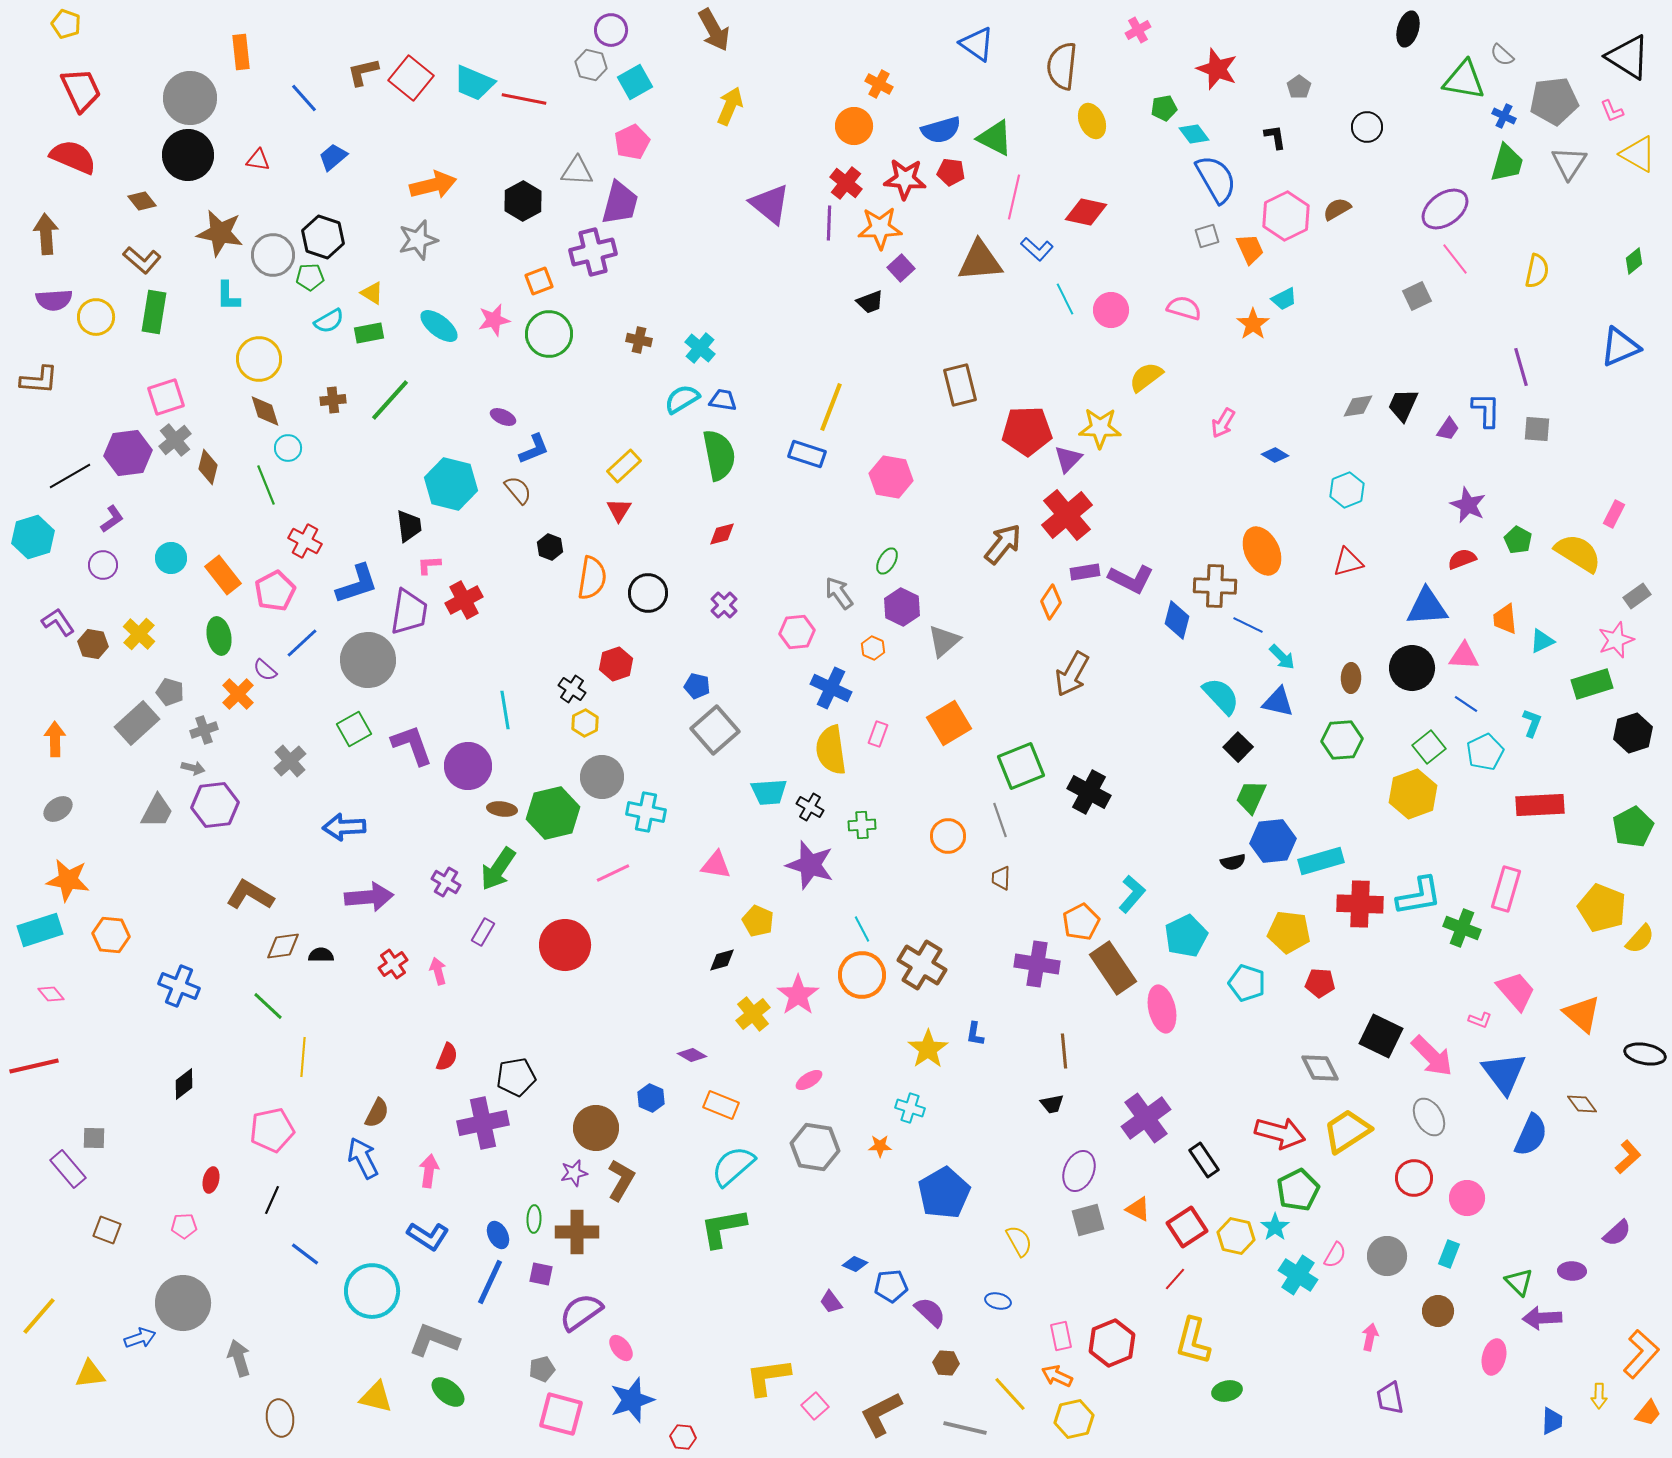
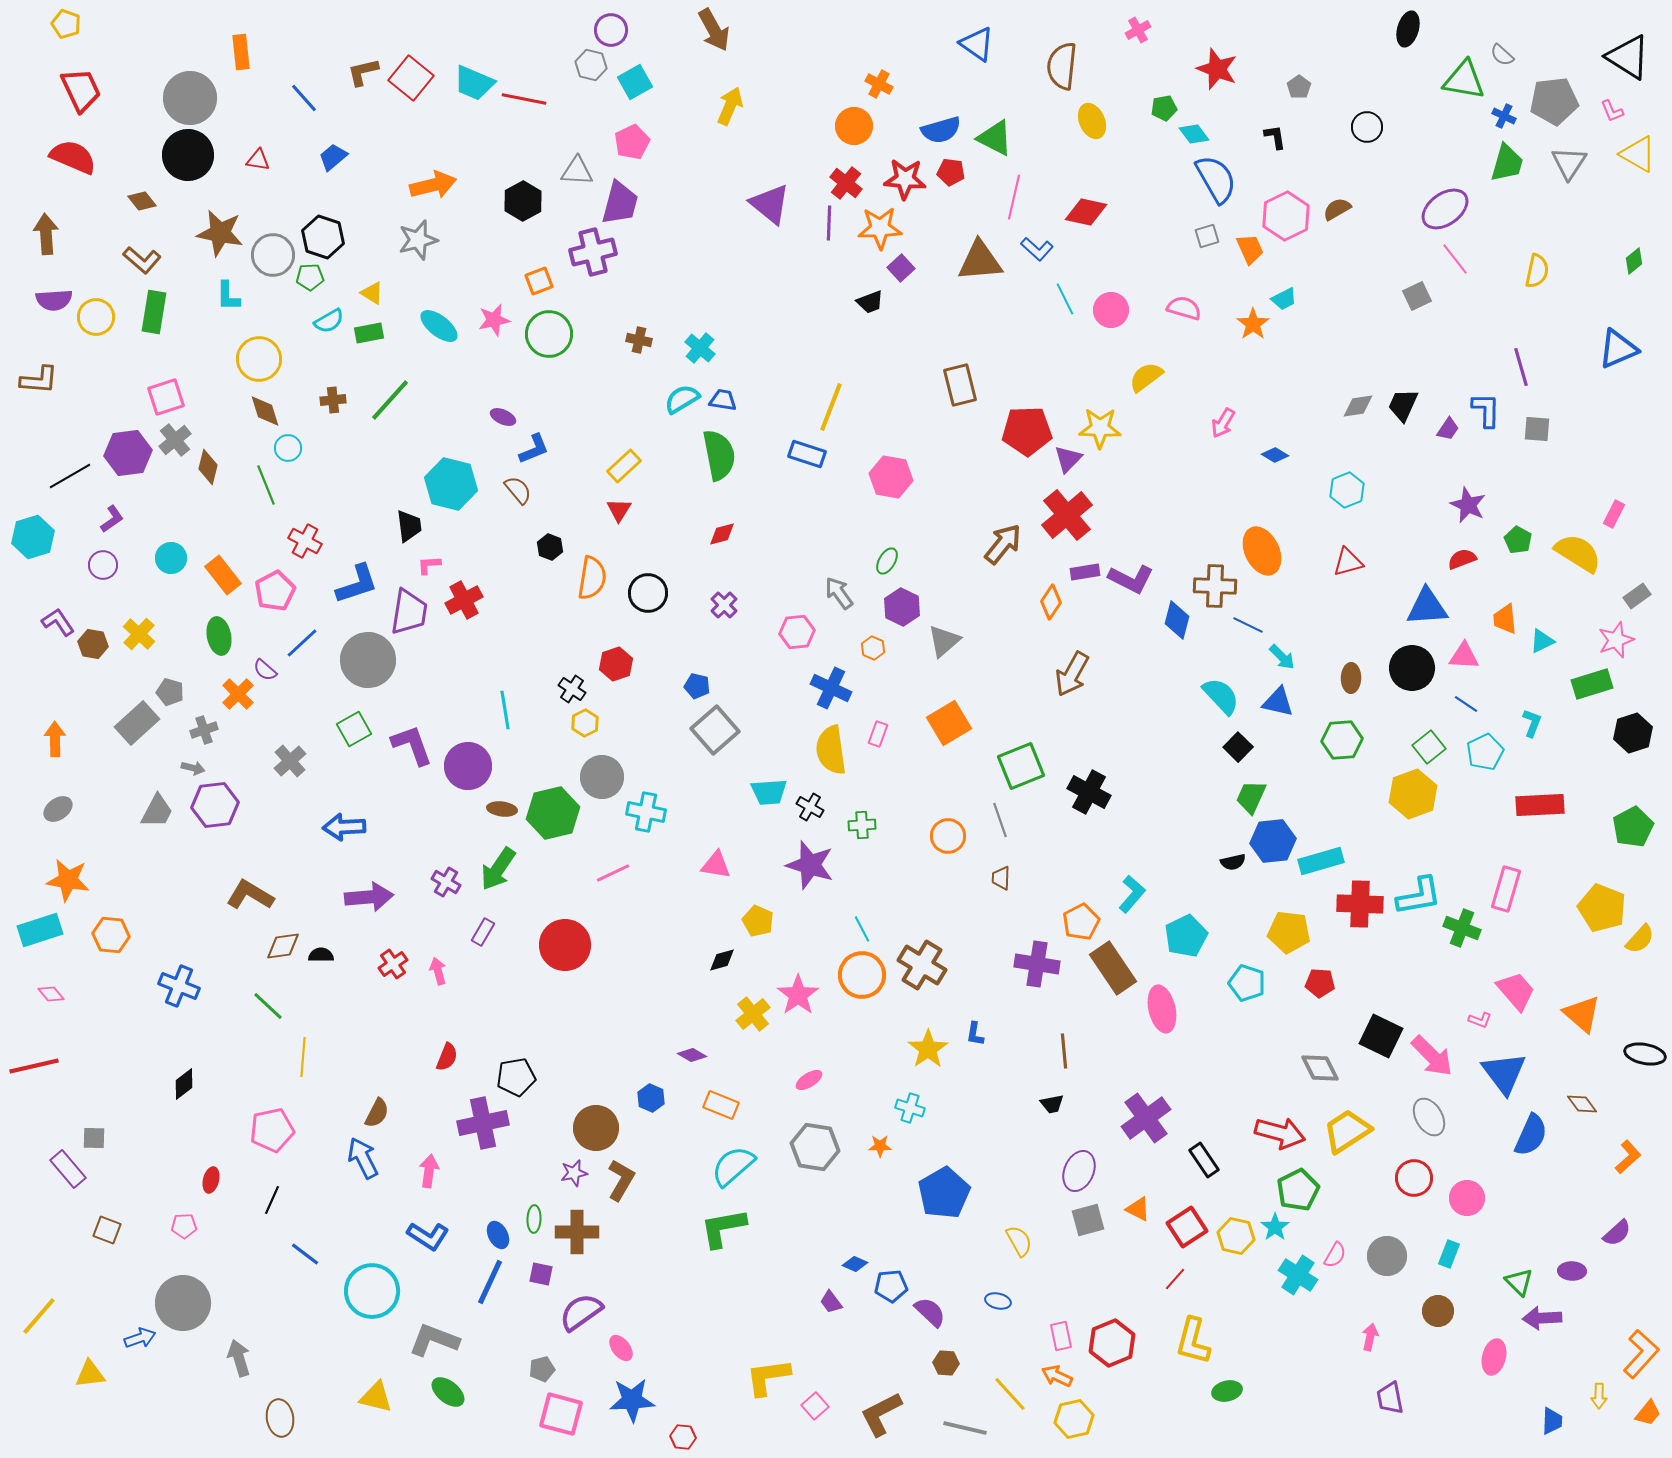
blue triangle at (1620, 347): moved 2 px left, 2 px down
blue star at (632, 1400): rotated 15 degrees clockwise
